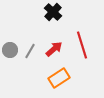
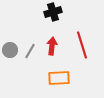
black cross: rotated 30 degrees clockwise
red arrow: moved 2 px left, 3 px up; rotated 42 degrees counterclockwise
orange rectangle: rotated 30 degrees clockwise
